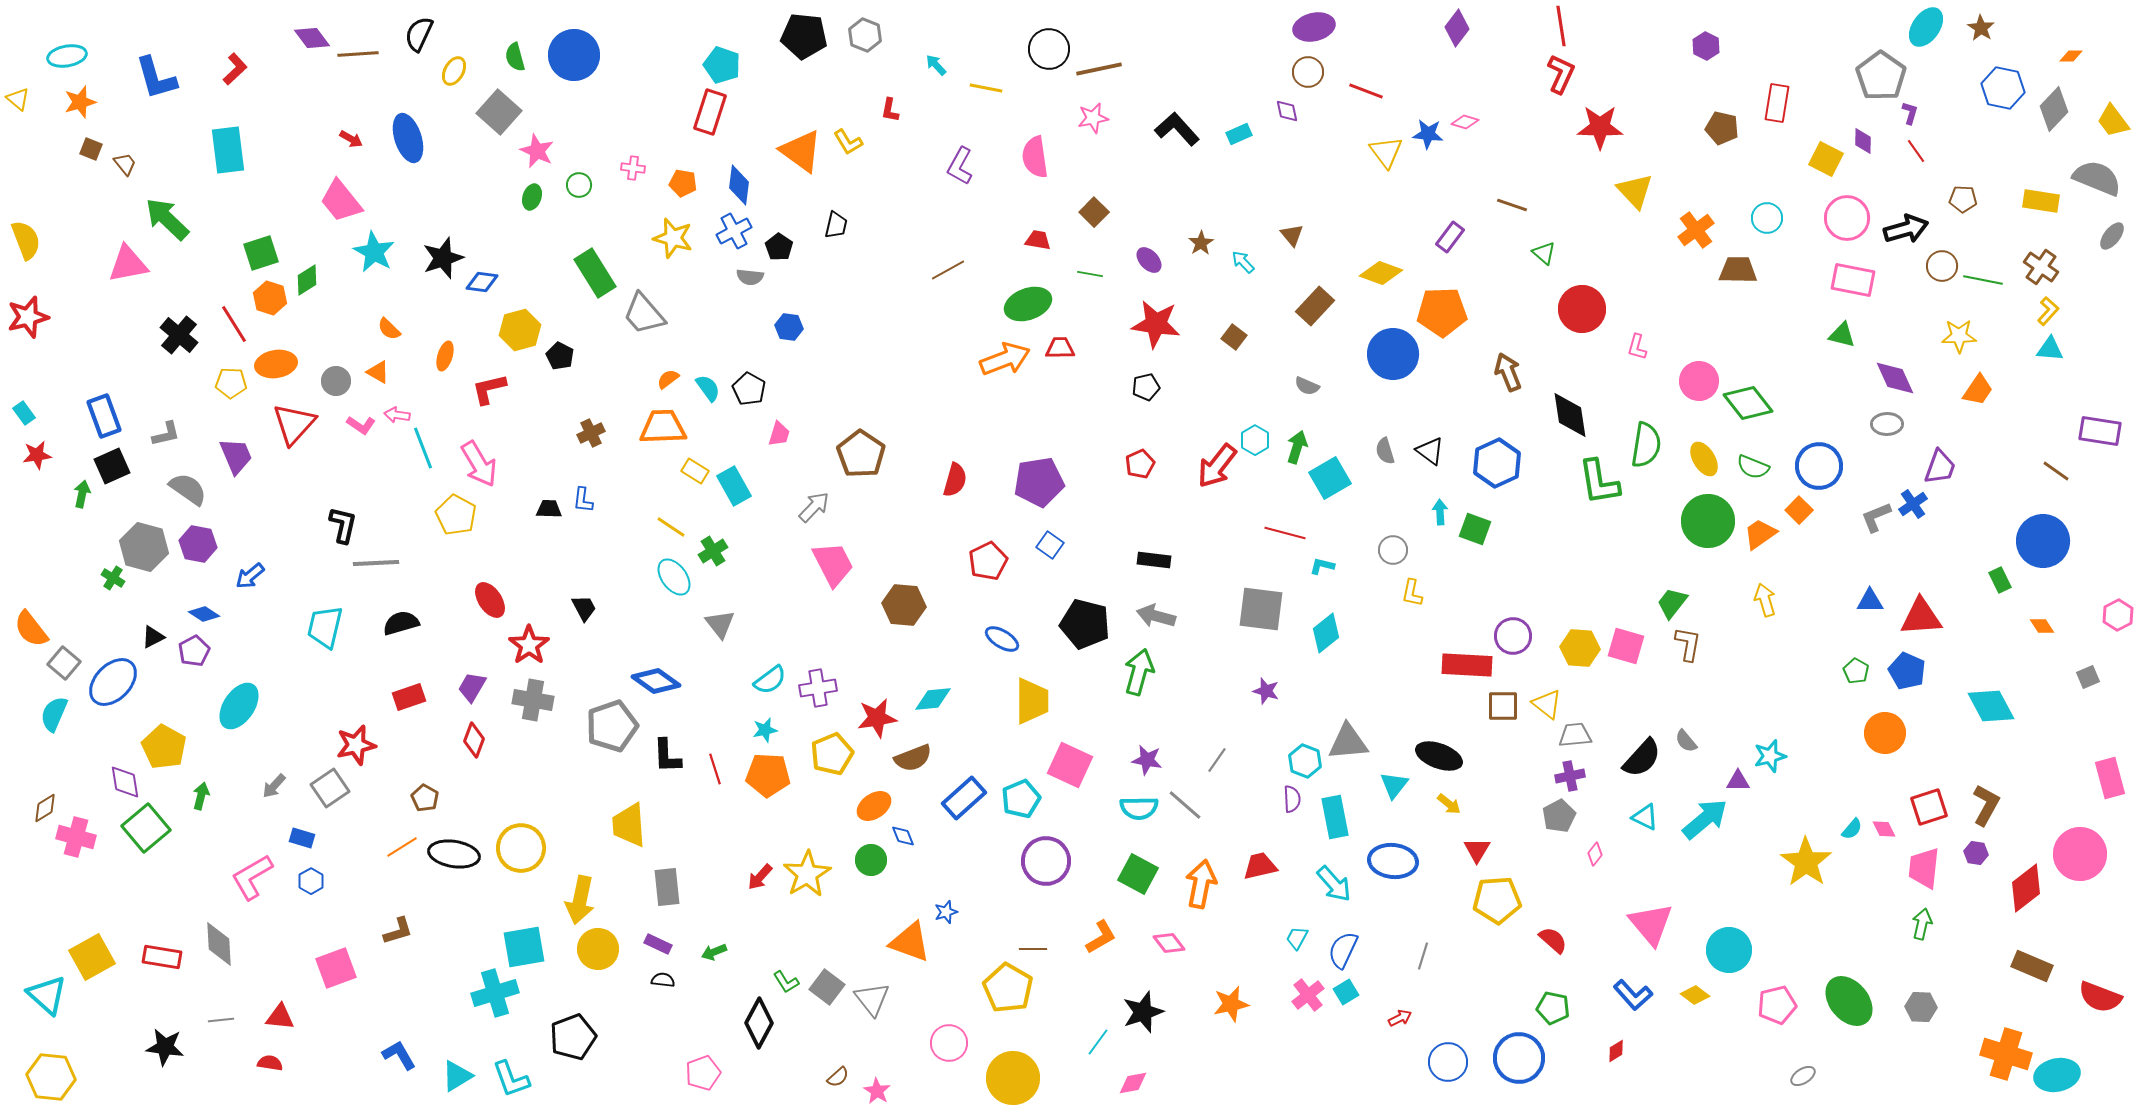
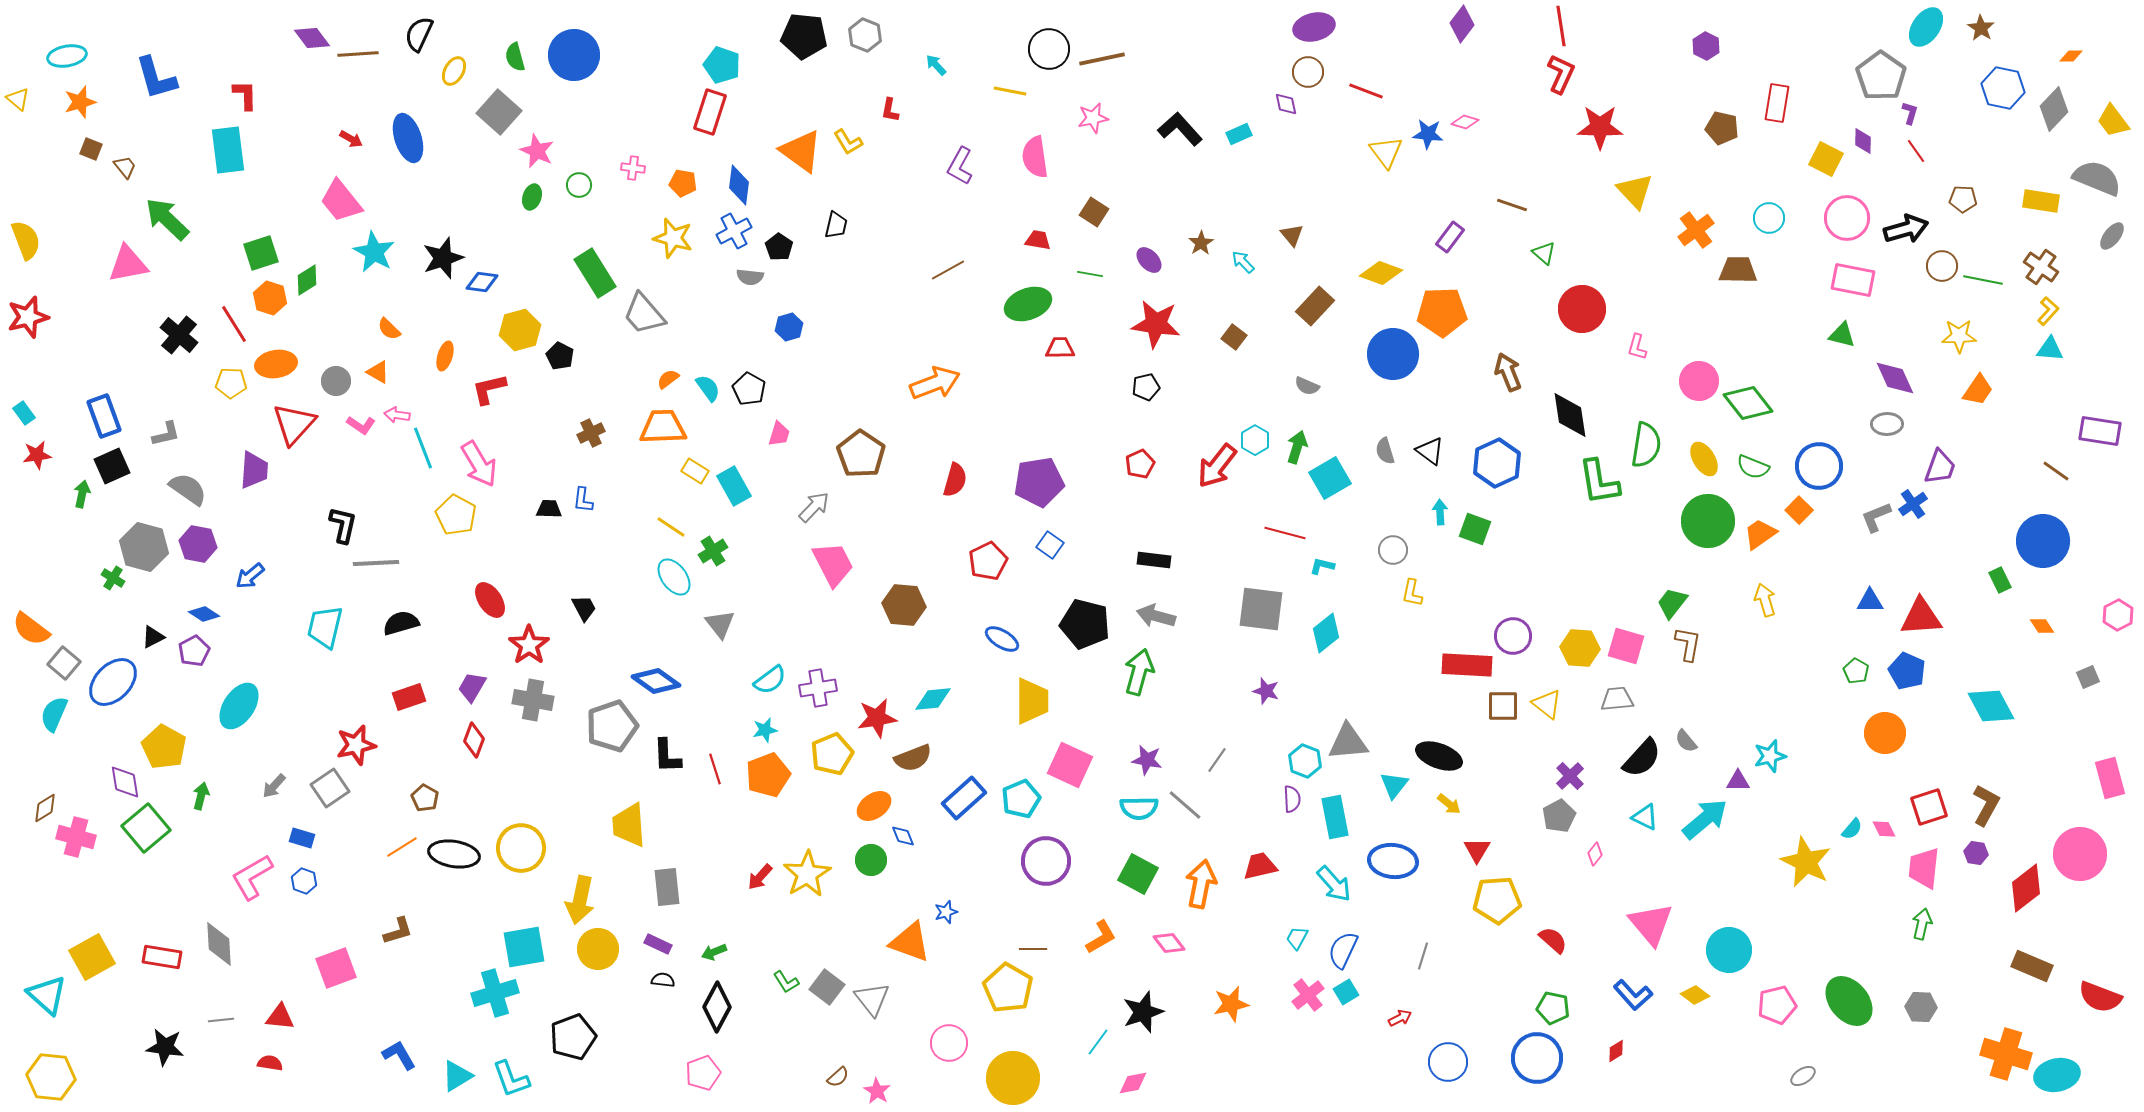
purple diamond at (1457, 28): moved 5 px right, 4 px up
red L-shape at (235, 69): moved 10 px right, 26 px down; rotated 48 degrees counterclockwise
brown line at (1099, 69): moved 3 px right, 10 px up
yellow line at (986, 88): moved 24 px right, 3 px down
purple diamond at (1287, 111): moved 1 px left, 7 px up
black L-shape at (1177, 129): moved 3 px right
brown trapezoid at (125, 164): moved 3 px down
brown square at (1094, 212): rotated 12 degrees counterclockwise
cyan circle at (1767, 218): moved 2 px right
blue hexagon at (789, 327): rotated 24 degrees counterclockwise
orange arrow at (1005, 359): moved 70 px left, 24 px down
purple trapezoid at (236, 456): moved 18 px right, 14 px down; rotated 27 degrees clockwise
orange semicircle at (31, 629): rotated 15 degrees counterclockwise
gray trapezoid at (1575, 735): moved 42 px right, 36 px up
orange pentagon at (768, 775): rotated 24 degrees counterclockwise
purple cross at (1570, 776): rotated 32 degrees counterclockwise
yellow star at (1806, 862): rotated 9 degrees counterclockwise
blue hexagon at (311, 881): moved 7 px left; rotated 10 degrees counterclockwise
black diamond at (759, 1023): moved 42 px left, 16 px up
blue circle at (1519, 1058): moved 18 px right
